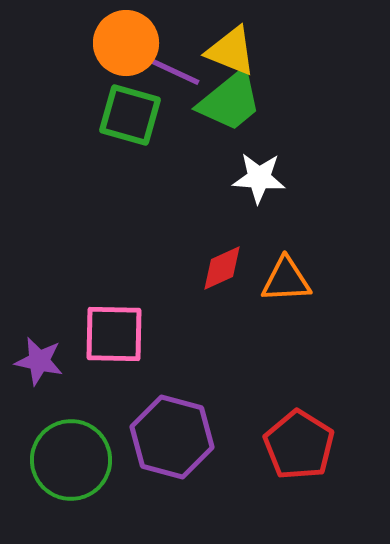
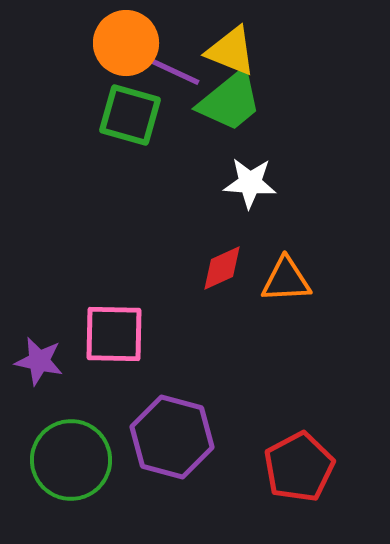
white star: moved 9 px left, 5 px down
red pentagon: moved 22 px down; rotated 12 degrees clockwise
